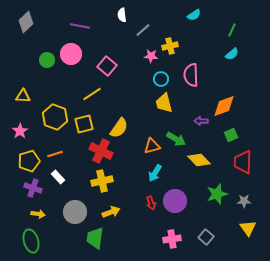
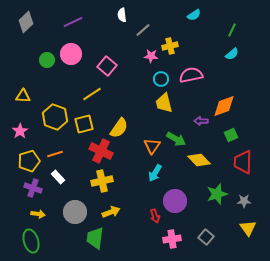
purple line at (80, 26): moved 7 px left, 4 px up; rotated 36 degrees counterclockwise
pink semicircle at (191, 75): rotated 80 degrees clockwise
orange triangle at (152, 146): rotated 42 degrees counterclockwise
red arrow at (151, 203): moved 4 px right, 13 px down
